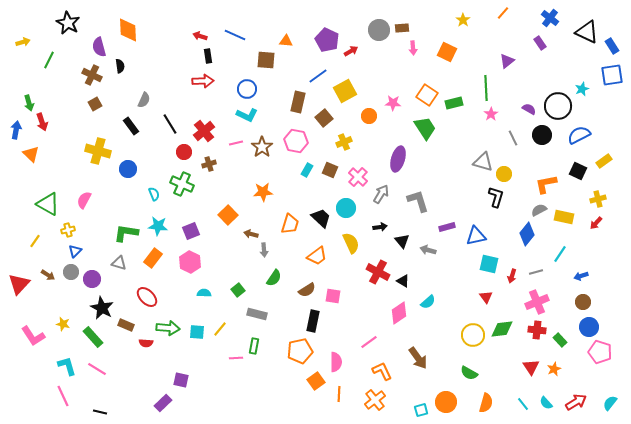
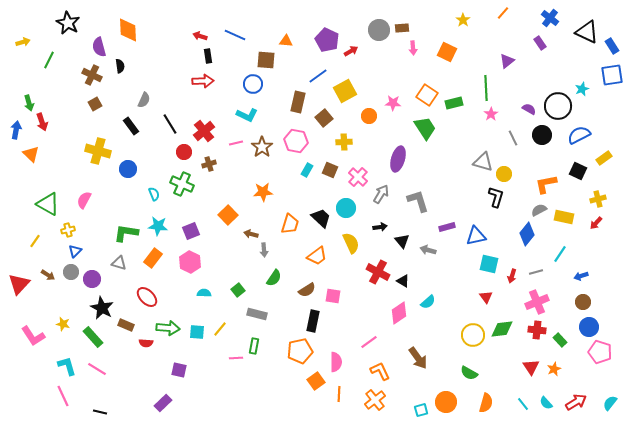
blue circle at (247, 89): moved 6 px right, 5 px up
yellow cross at (344, 142): rotated 21 degrees clockwise
yellow rectangle at (604, 161): moved 3 px up
orange L-shape at (382, 371): moved 2 px left
purple square at (181, 380): moved 2 px left, 10 px up
